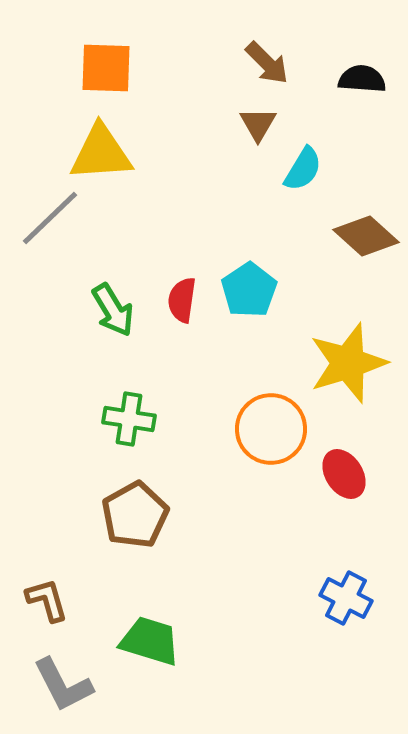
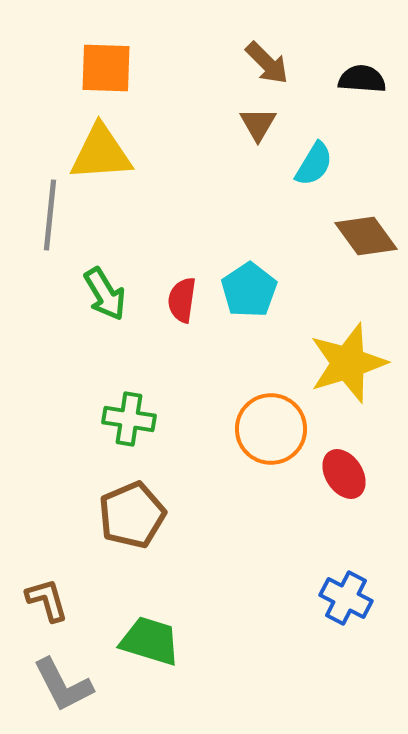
cyan semicircle: moved 11 px right, 5 px up
gray line: moved 3 px up; rotated 40 degrees counterclockwise
brown diamond: rotated 12 degrees clockwise
green arrow: moved 8 px left, 16 px up
brown pentagon: moved 3 px left; rotated 6 degrees clockwise
